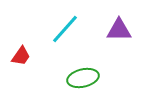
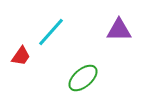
cyan line: moved 14 px left, 3 px down
green ellipse: rotated 28 degrees counterclockwise
